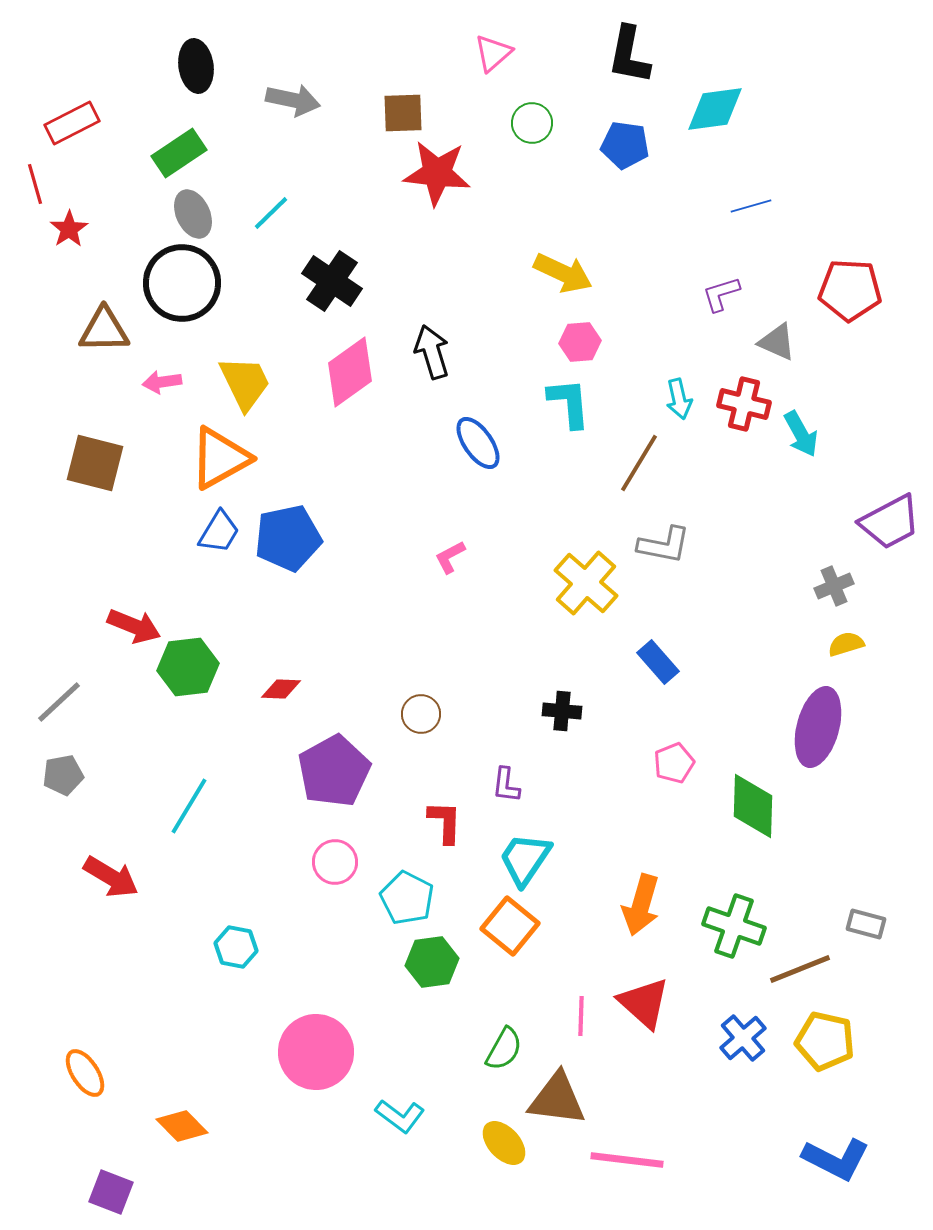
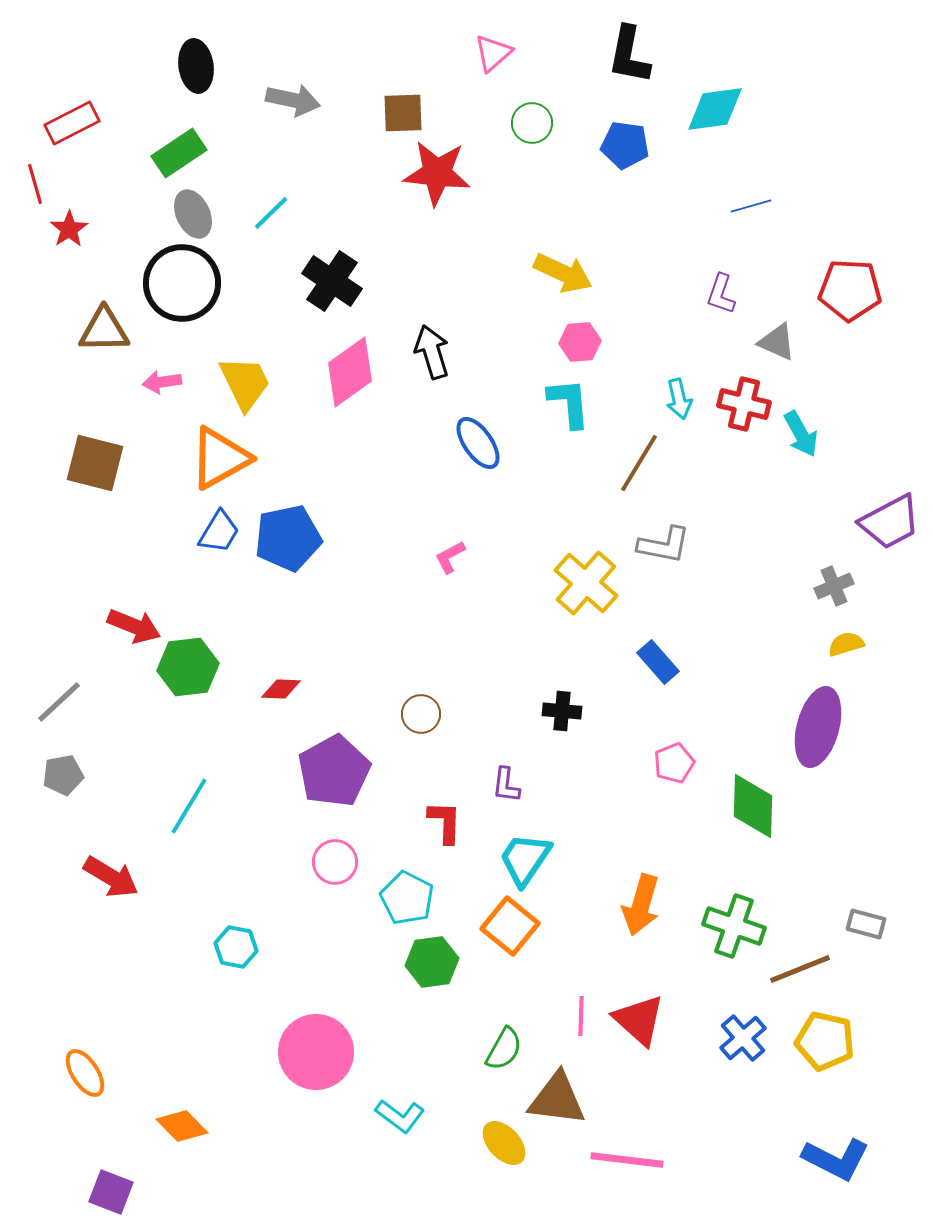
purple L-shape at (721, 294): rotated 54 degrees counterclockwise
red triangle at (644, 1003): moved 5 px left, 17 px down
